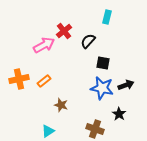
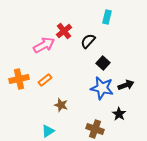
black square: rotated 32 degrees clockwise
orange rectangle: moved 1 px right, 1 px up
